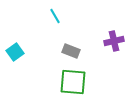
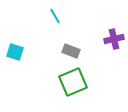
purple cross: moved 2 px up
cyan square: rotated 36 degrees counterclockwise
green square: rotated 28 degrees counterclockwise
